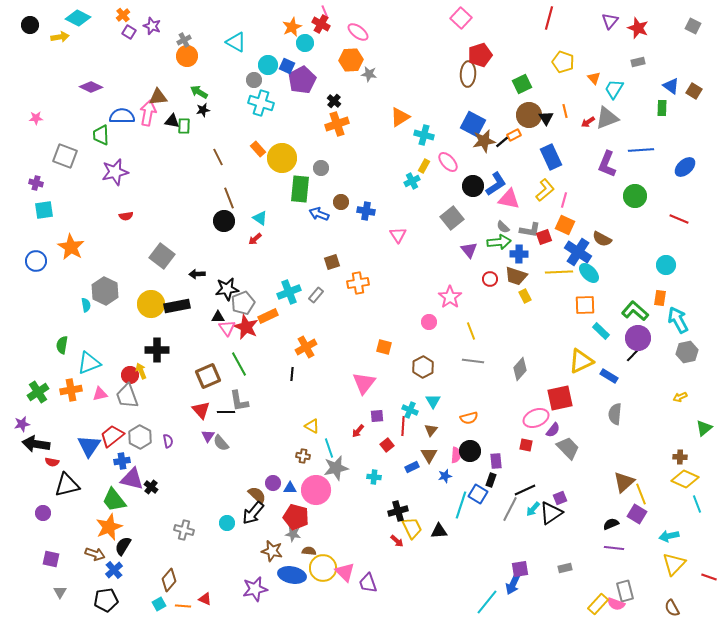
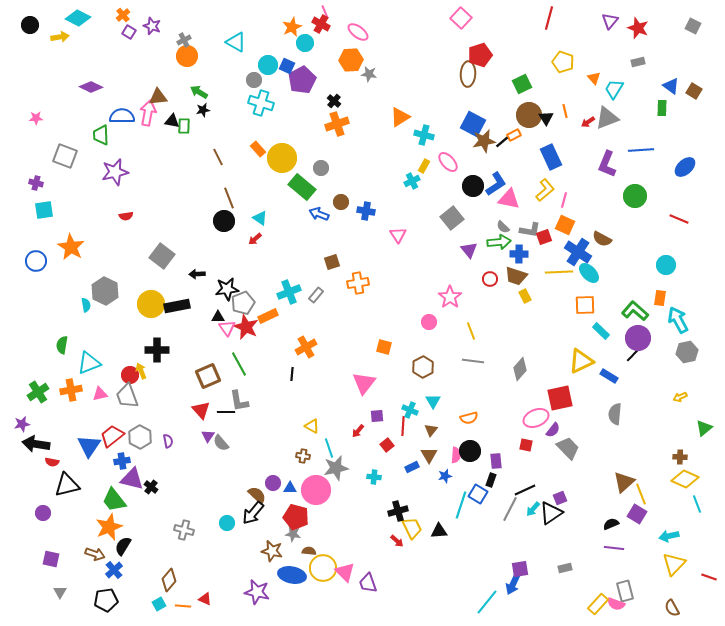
green rectangle at (300, 189): moved 2 px right, 2 px up; rotated 56 degrees counterclockwise
purple star at (255, 589): moved 2 px right, 3 px down; rotated 25 degrees clockwise
